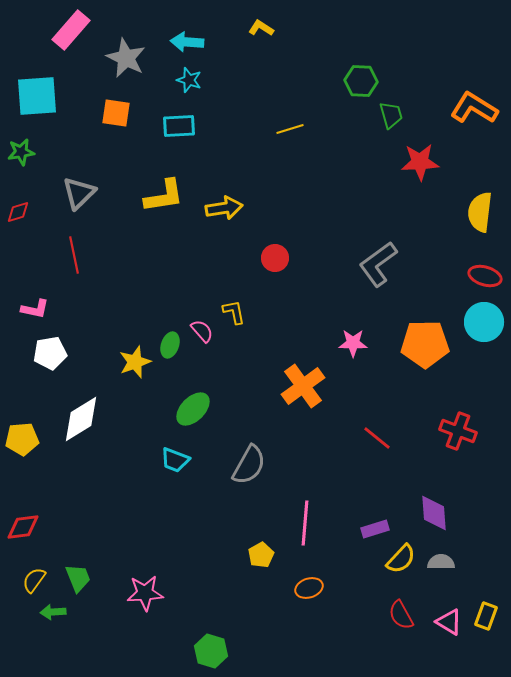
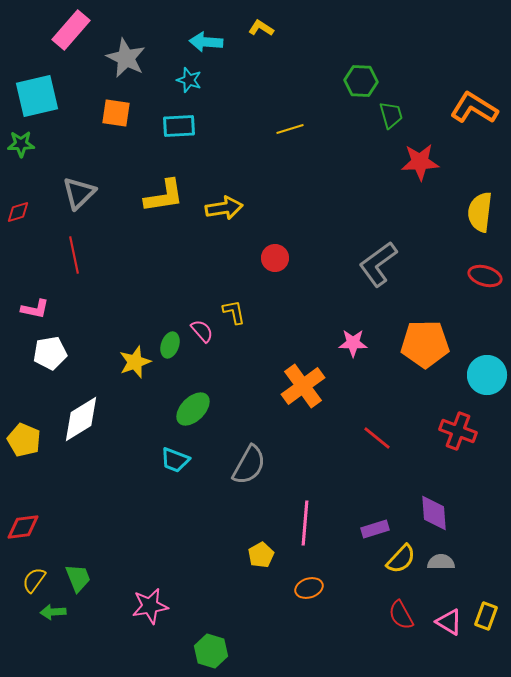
cyan arrow at (187, 42): moved 19 px right
cyan square at (37, 96): rotated 9 degrees counterclockwise
green star at (21, 152): moved 8 px up; rotated 8 degrees clockwise
cyan circle at (484, 322): moved 3 px right, 53 px down
yellow pentagon at (22, 439): moved 2 px right, 1 px down; rotated 28 degrees clockwise
pink star at (145, 593): moved 5 px right, 13 px down; rotated 6 degrees counterclockwise
